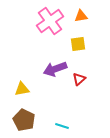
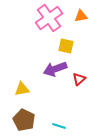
pink cross: moved 1 px left, 3 px up
yellow square: moved 12 px left, 2 px down; rotated 21 degrees clockwise
cyan line: moved 3 px left
